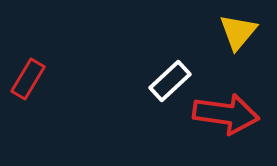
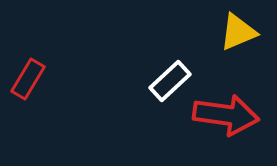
yellow triangle: rotated 27 degrees clockwise
red arrow: moved 1 px down
